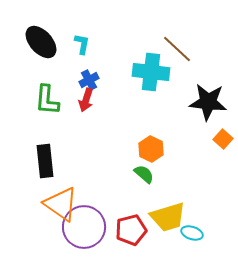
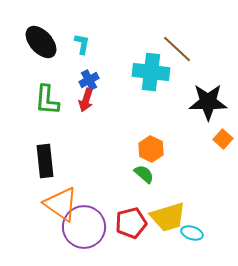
black star: rotated 6 degrees counterclockwise
red pentagon: moved 7 px up
